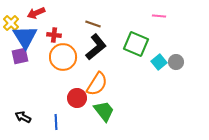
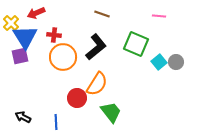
brown line: moved 9 px right, 10 px up
green trapezoid: moved 7 px right, 1 px down
